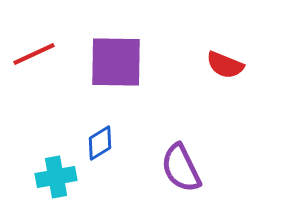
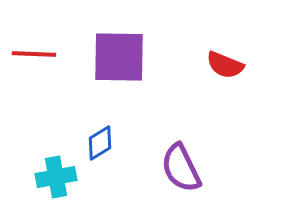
red line: rotated 27 degrees clockwise
purple square: moved 3 px right, 5 px up
